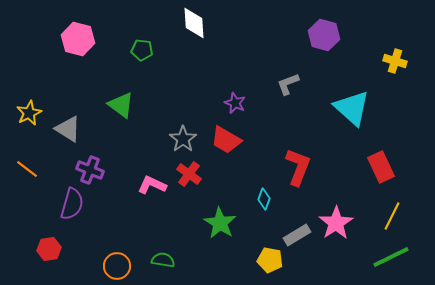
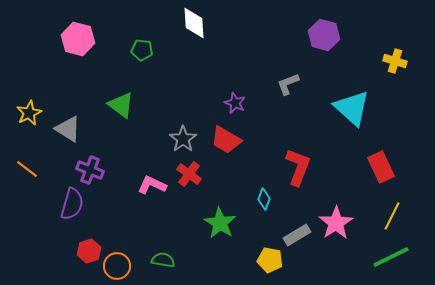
red hexagon: moved 40 px right, 2 px down; rotated 10 degrees counterclockwise
